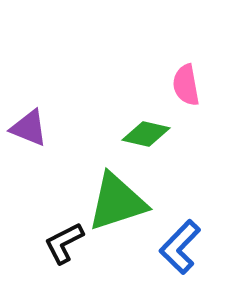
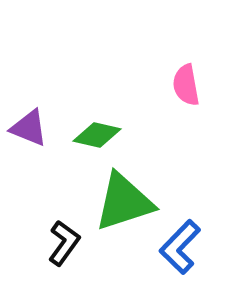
green diamond: moved 49 px left, 1 px down
green triangle: moved 7 px right
black L-shape: rotated 153 degrees clockwise
